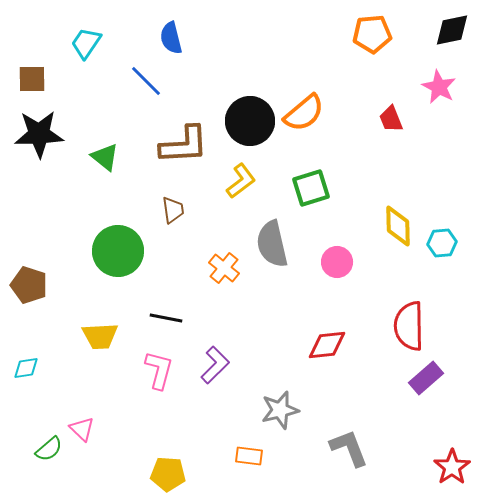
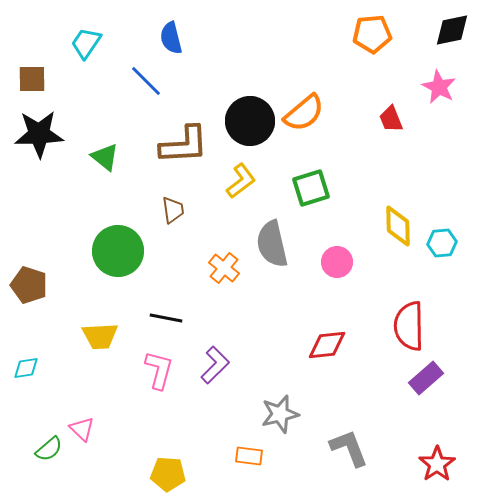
gray star: moved 4 px down
red star: moved 15 px left, 3 px up
